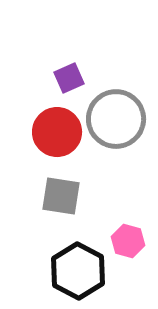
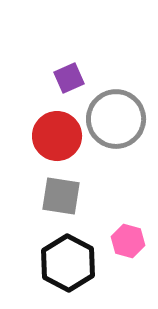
red circle: moved 4 px down
black hexagon: moved 10 px left, 8 px up
